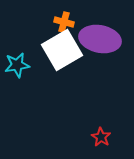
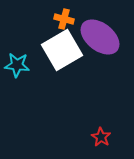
orange cross: moved 3 px up
purple ellipse: moved 2 px up; rotated 27 degrees clockwise
cyan star: rotated 15 degrees clockwise
